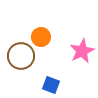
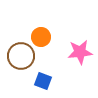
pink star: moved 2 px left, 1 px down; rotated 20 degrees clockwise
blue square: moved 8 px left, 4 px up
